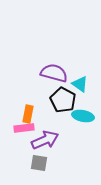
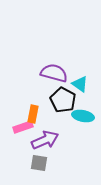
orange rectangle: moved 5 px right
pink rectangle: moved 1 px left, 1 px up; rotated 12 degrees counterclockwise
